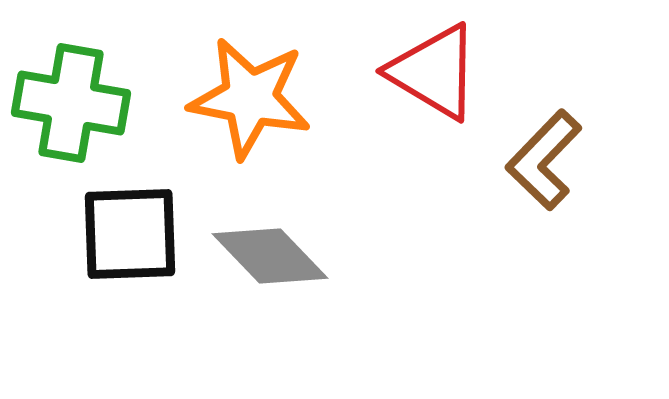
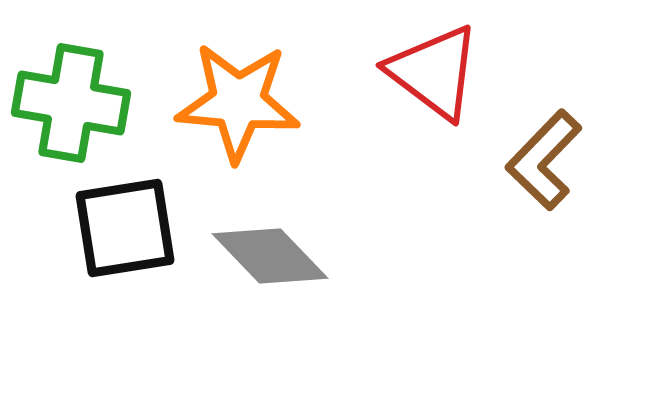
red triangle: rotated 6 degrees clockwise
orange star: moved 12 px left, 4 px down; rotated 6 degrees counterclockwise
black square: moved 5 px left, 6 px up; rotated 7 degrees counterclockwise
